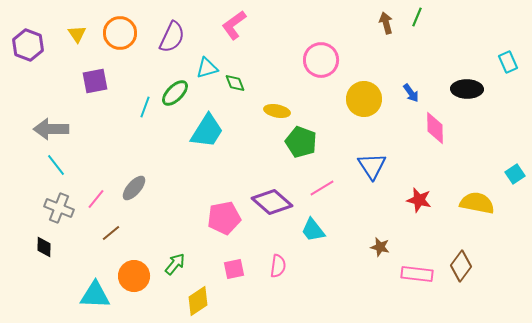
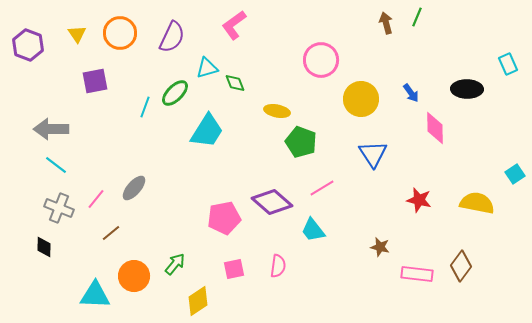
cyan rectangle at (508, 62): moved 2 px down
yellow circle at (364, 99): moved 3 px left
cyan line at (56, 165): rotated 15 degrees counterclockwise
blue triangle at (372, 166): moved 1 px right, 12 px up
